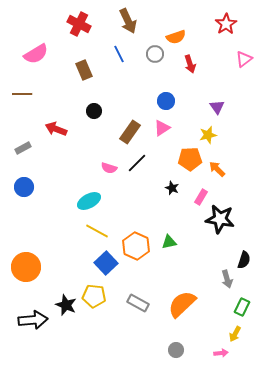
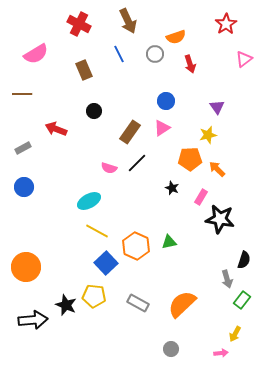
green rectangle at (242, 307): moved 7 px up; rotated 12 degrees clockwise
gray circle at (176, 350): moved 5 px left, 1 px up
